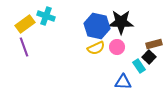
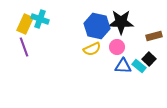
cyan cross: moved 6 px left, 3 px down
yellow rectangle: rotated 30 degrees counterclockwise
brown rectangle: moved 8 px up
yellow semicircle: moved 4 px left, 1 px down
black square: moved 2 px down
cyan rectangle: rotated 16 degrees counterclockwise
blue triangle: moved 16 px up
